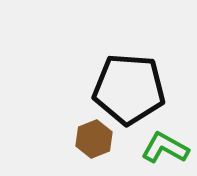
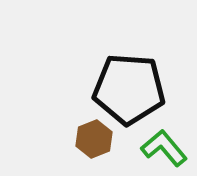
green L-shape: moved 1 px left; rotated 21 degrees clockwise
